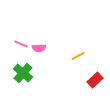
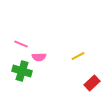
pink semicircle: moved 9 px down
green cross: moved 1 px left, 2 px up; rotated 24 degrees counterclockwise
red rectangle: moved 3 px left, 3 px down
